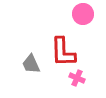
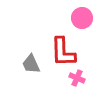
pink circle: moved 1 px left, 4 px down
